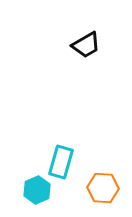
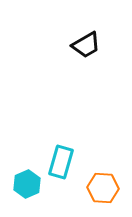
cyan hexagon: moved 10 px left, 6 px up
